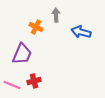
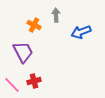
orange cross: moved 2 px left, 2 px up
blue arrow: rotated 36 degrees counterclockwise
purple trapezoid: moved 1 px right, 2 px up; rotated 50 degrees counterclockwise
pink line: rotated 24 degrees clockwise
